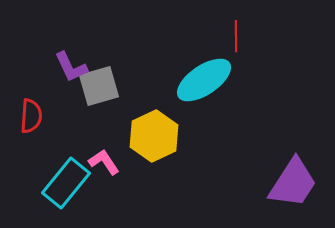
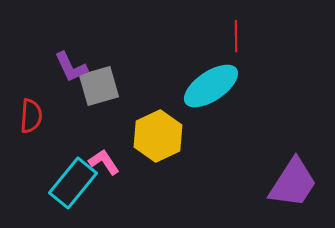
cyan ellipse: moved 7 px right, 6 px down
yellow hexagon: moved 4 px right
cyan rectangle: moved 7 px right
